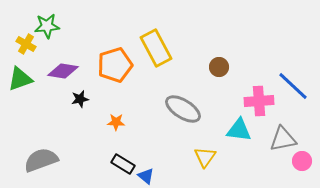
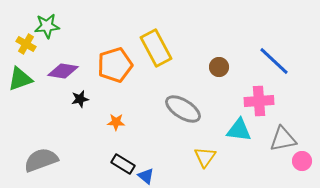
blue line: moved 19 px left, 25 px up
